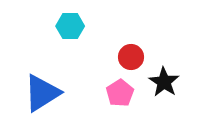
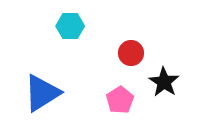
red circle: moved 4 px up
pink pentagon: moved 7 px down
